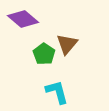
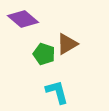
brown triangle: rotated 20 degrees clockwise
green pentagon: rotated 15 degrees counterclockwise
